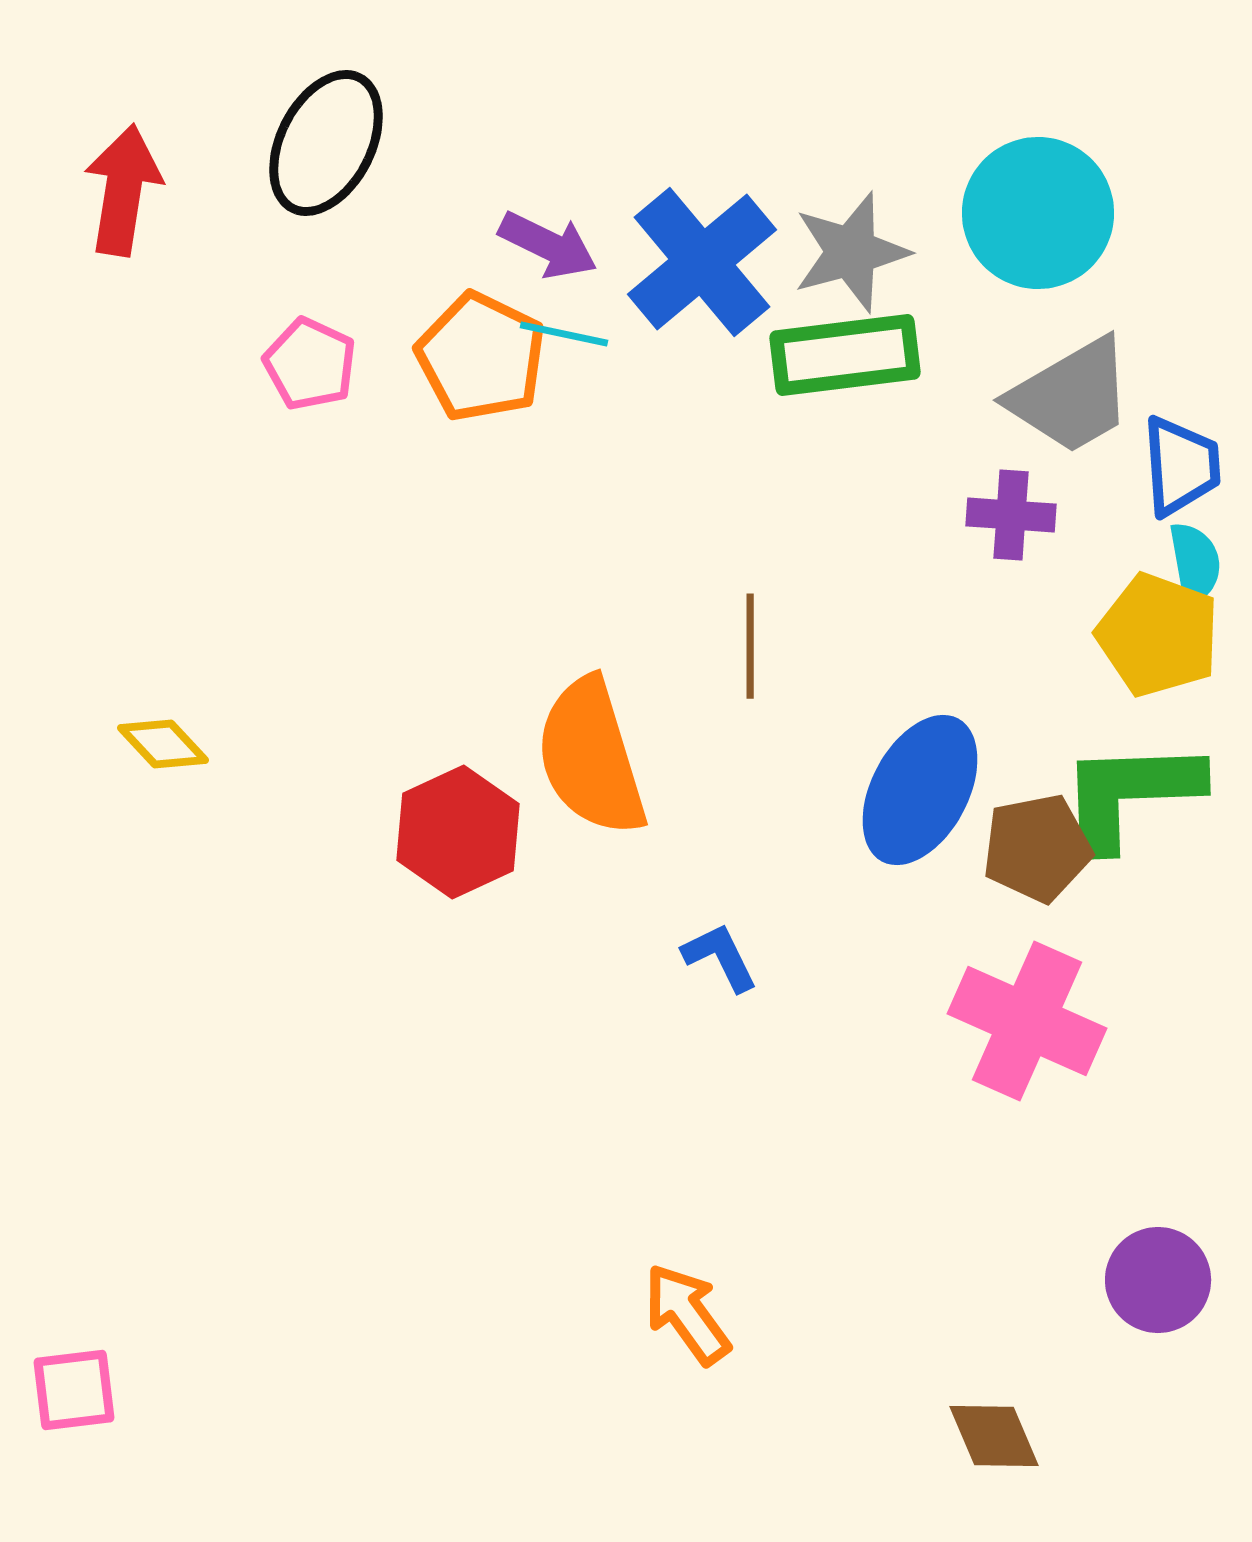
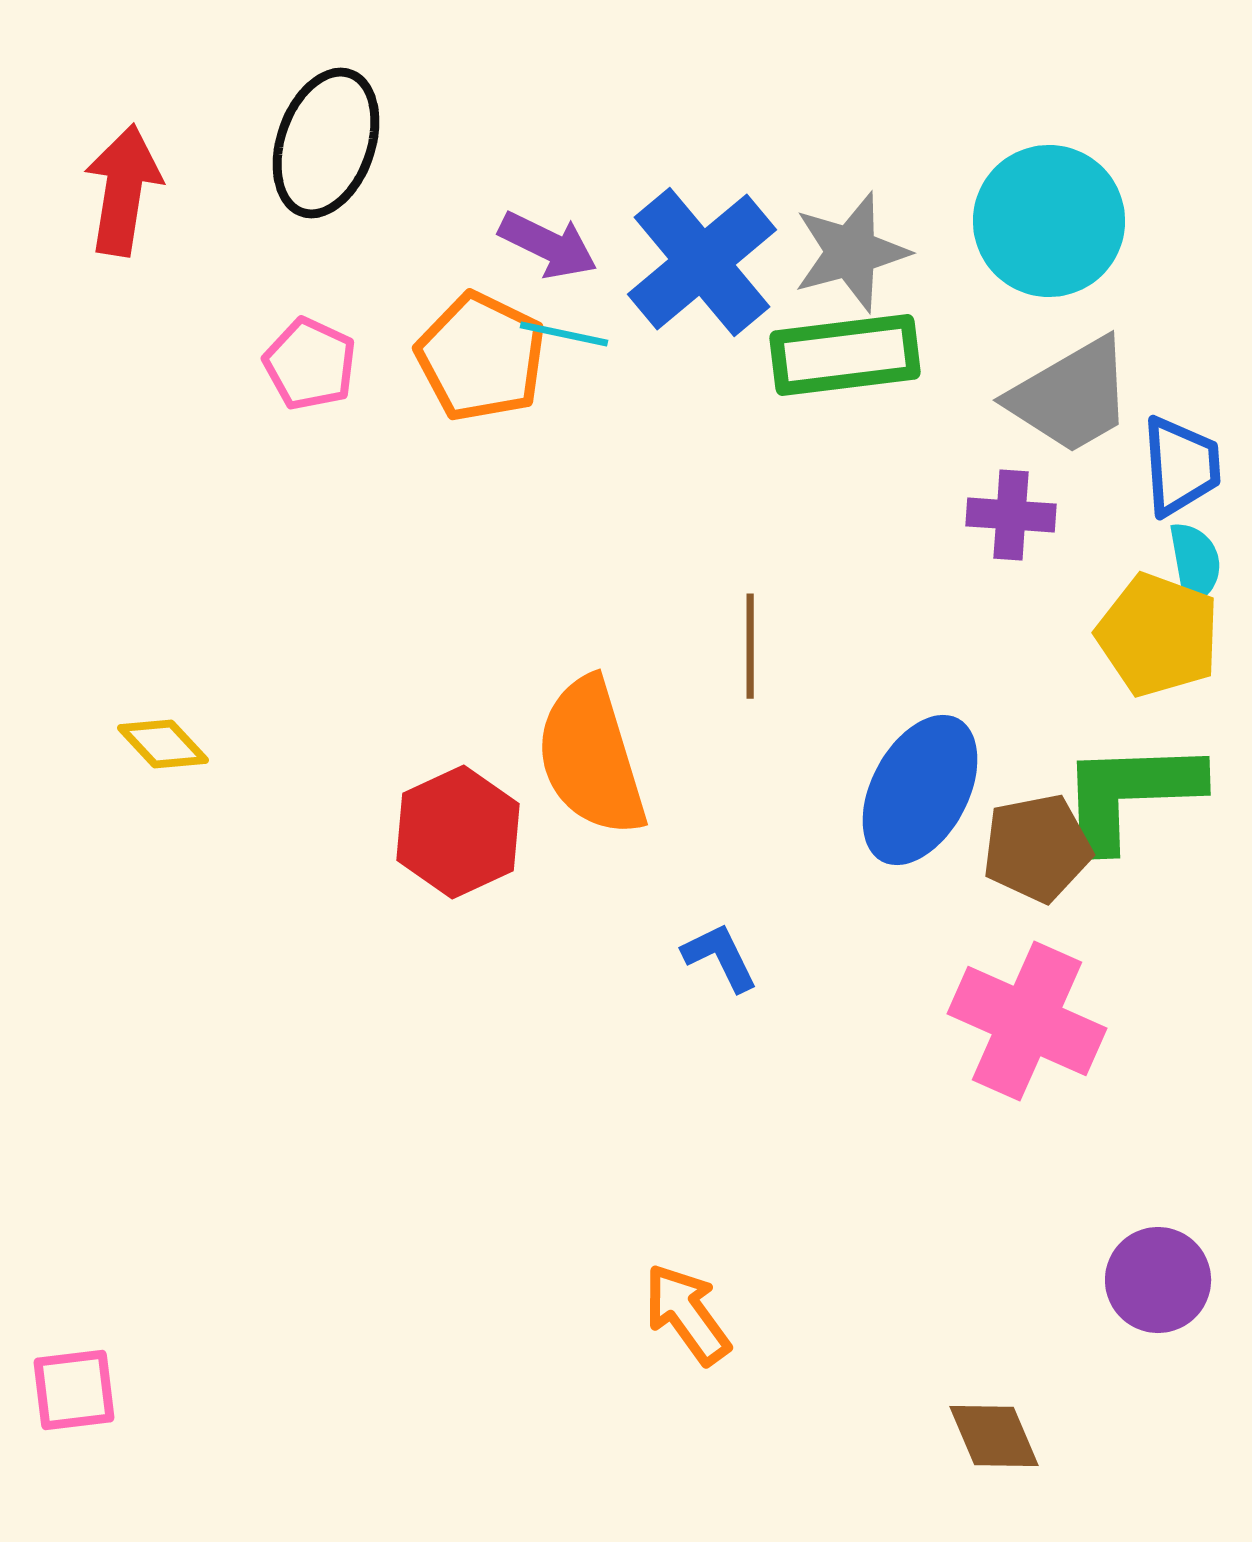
black ellipse: rotated 8 degrees counterclockwise
cyan circle: moved 11 px right, 8 px down
